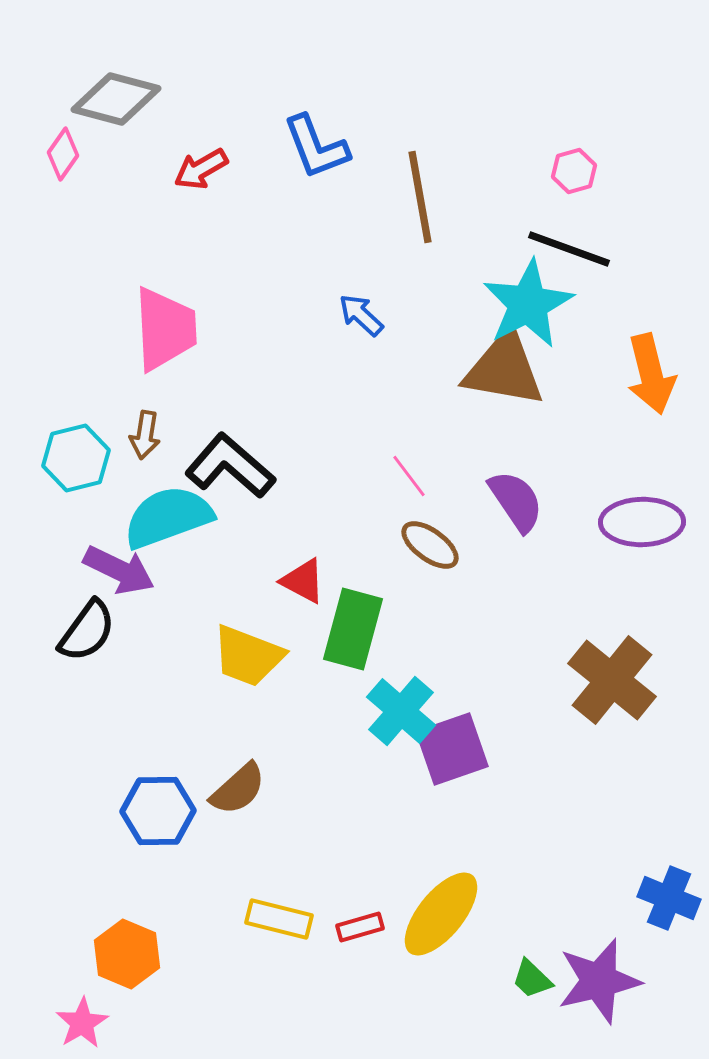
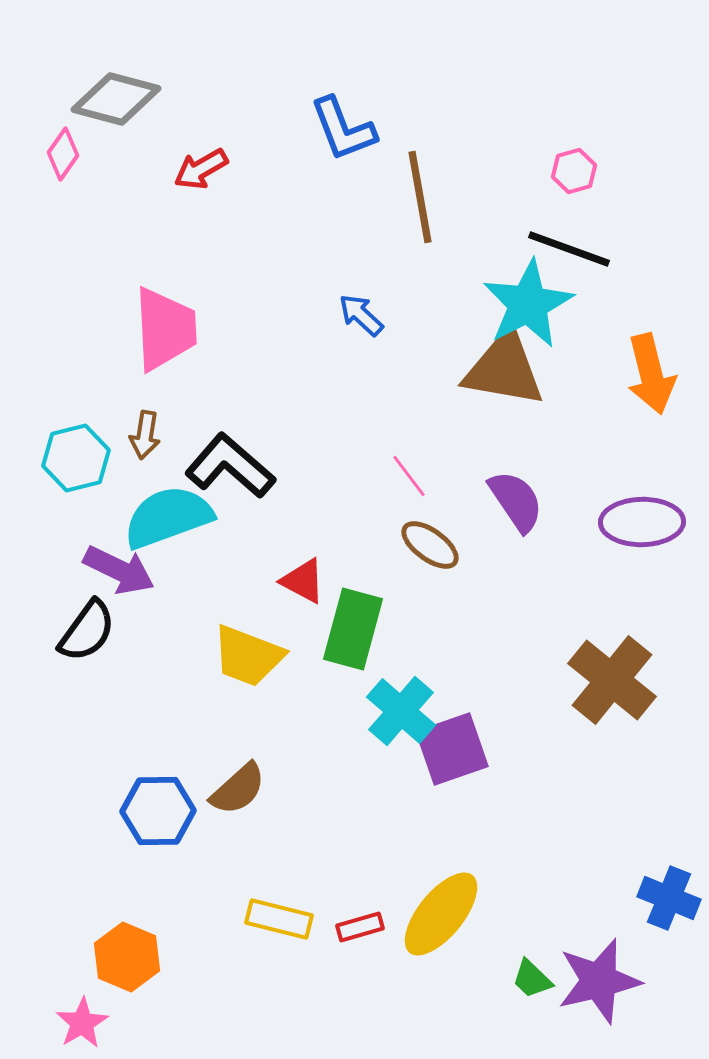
blue L-shape: moved 27 px right, 18 px up
orange hexagon: moved 3 px down
